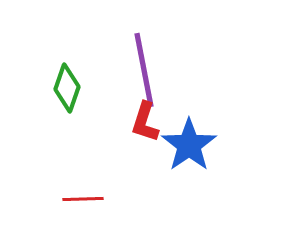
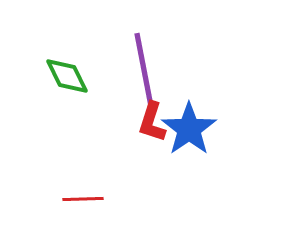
green diamond: moved 12 px up; rotated 45 degrees counterclockwise
red L-shape: moved 7 px right
blue star: moved 16 px up
